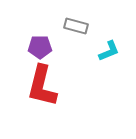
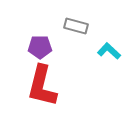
cyan L-shape: rotated 115 degrees counterclockwise
